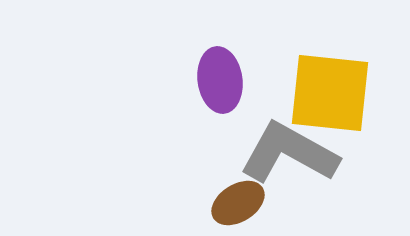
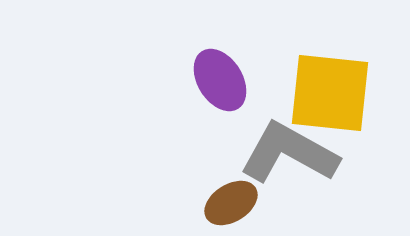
purple ellipse: rotated 24 degrees counterclockwise
brown ellipse: moved 7 px left
